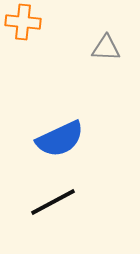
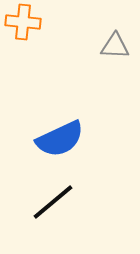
gray triangle: moved 9 px right, 2 px up
black line: rotated 12 degrees counterclockwise
